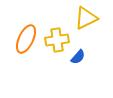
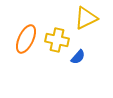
yellow cross: rotated 20 degrees clockwise
